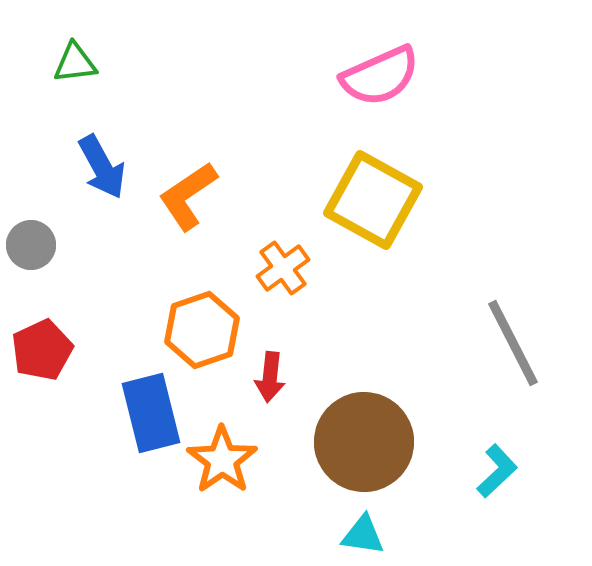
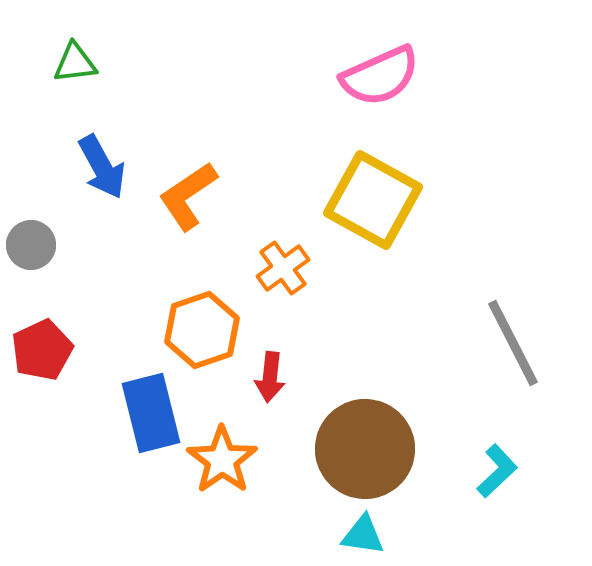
brown circle: moved 1 px right, 7 px down
